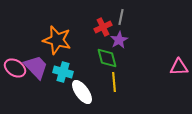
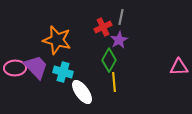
green diamond: moved 2 px right, 2 px down; rotated 45 degrees clockwise
pink ellipse: rotated 35 degrees counterclockwise
